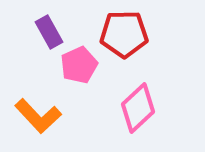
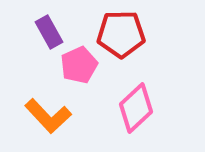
red pentagon: moved 3 px left
pink diamond: moved 2 px left
orange L-shape: moved 10 px right
